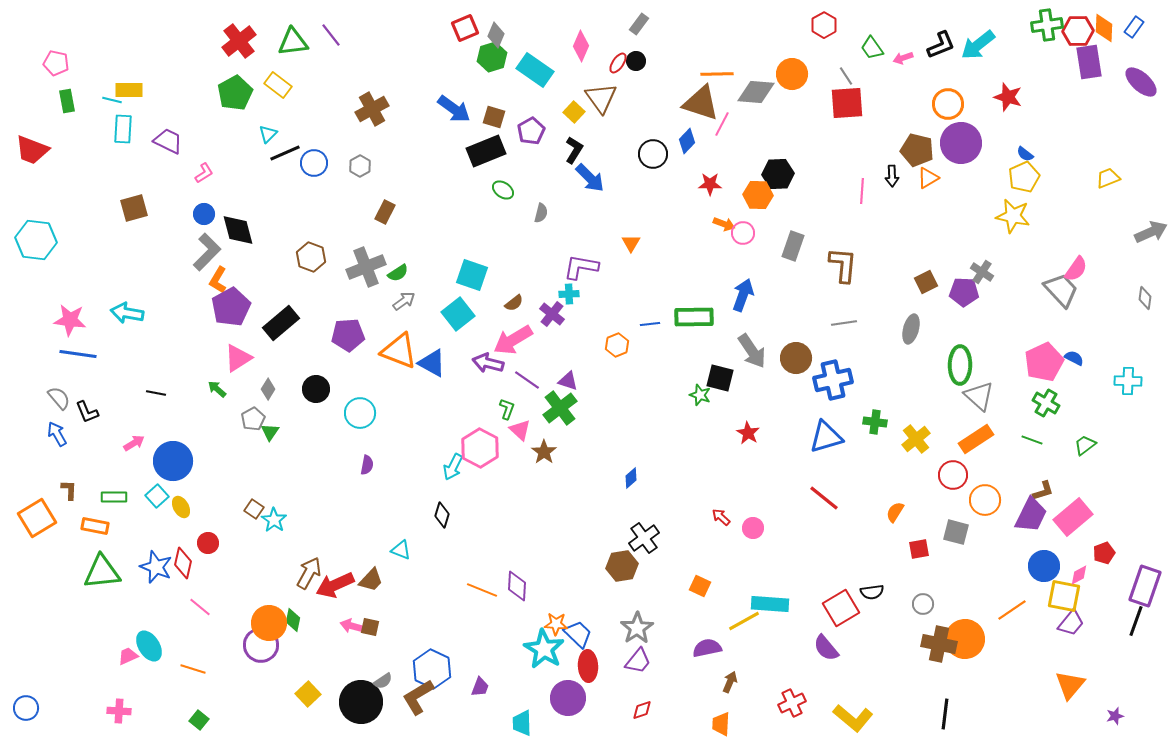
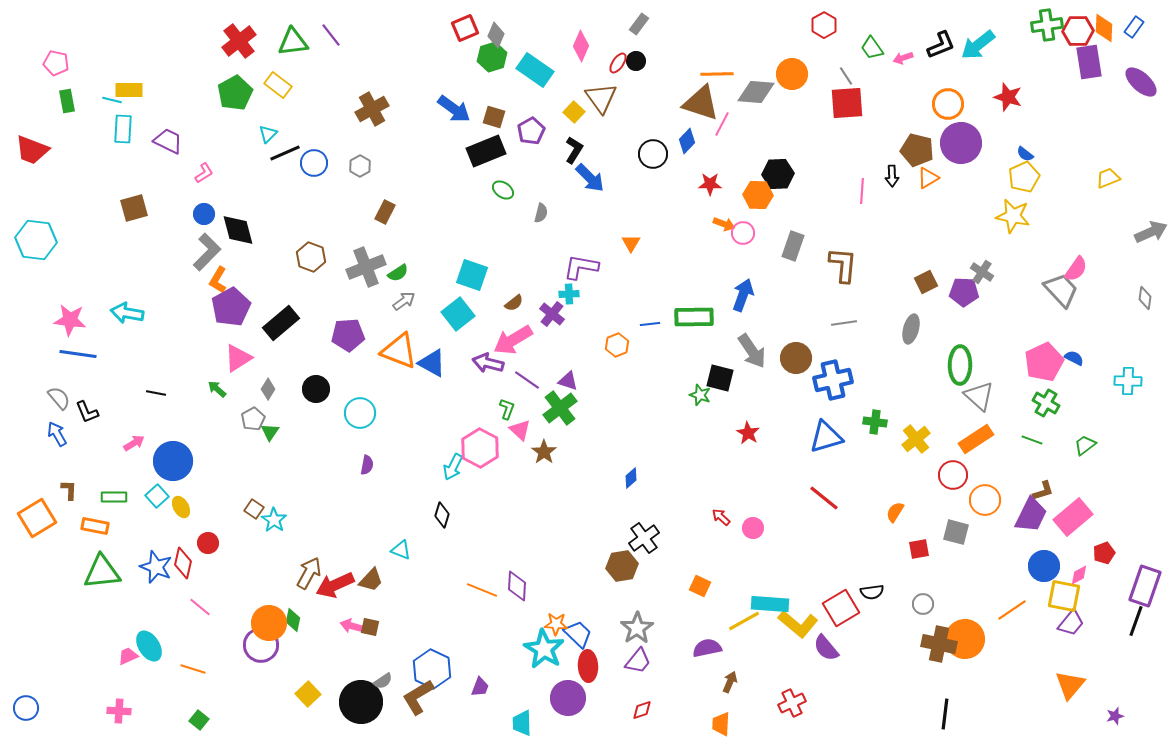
yellow L-shape at (853, 718): moved 55 px left, 94 px up
